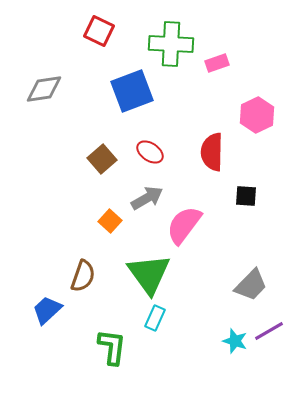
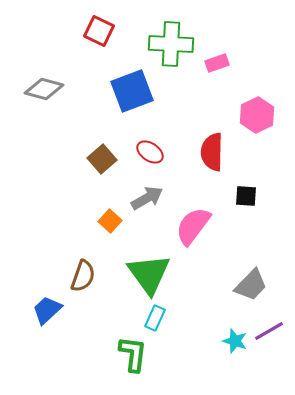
gray diamond: rotated 24 degrees clockwise
pink semicircle: moved 9 px right, 1 px down
green L-shape: moved 21 px right, 7 px down
